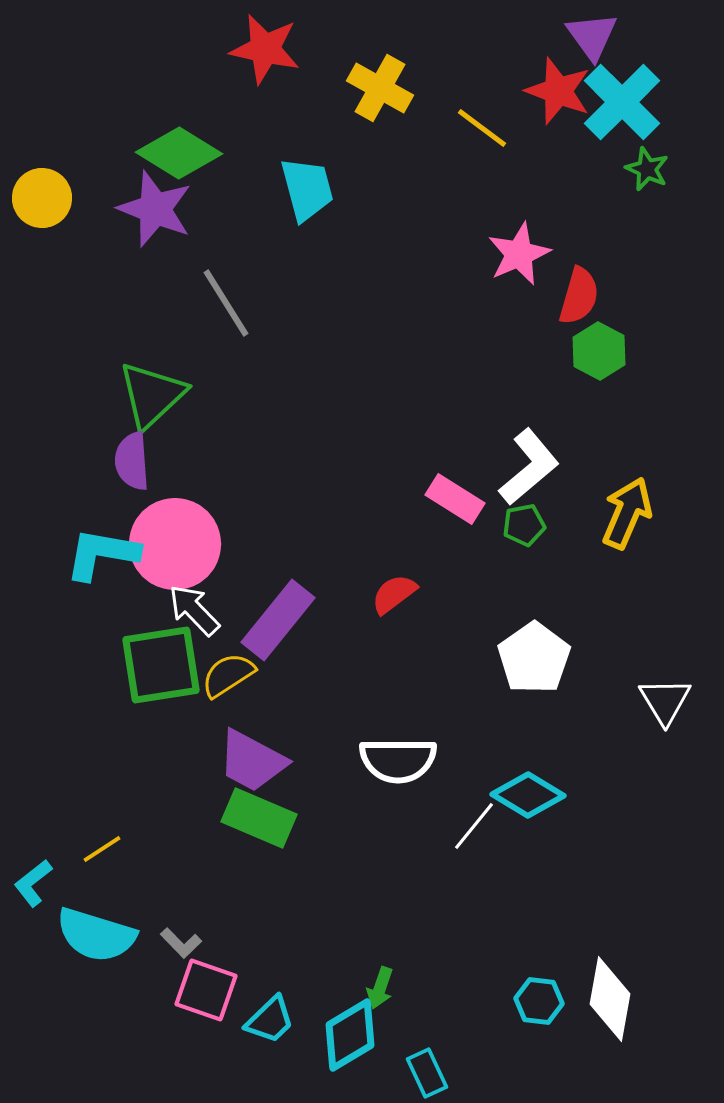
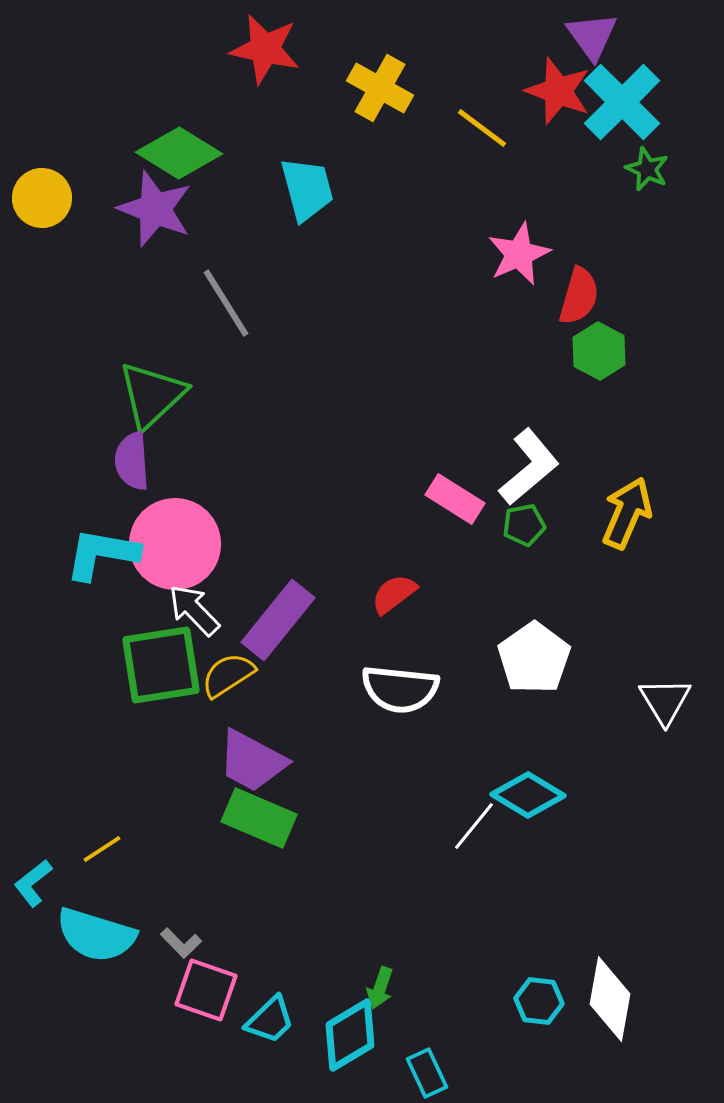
white semicircle at (398, 760): moved 2 px right, 71 px up; rotated 6 degrees clockwise
